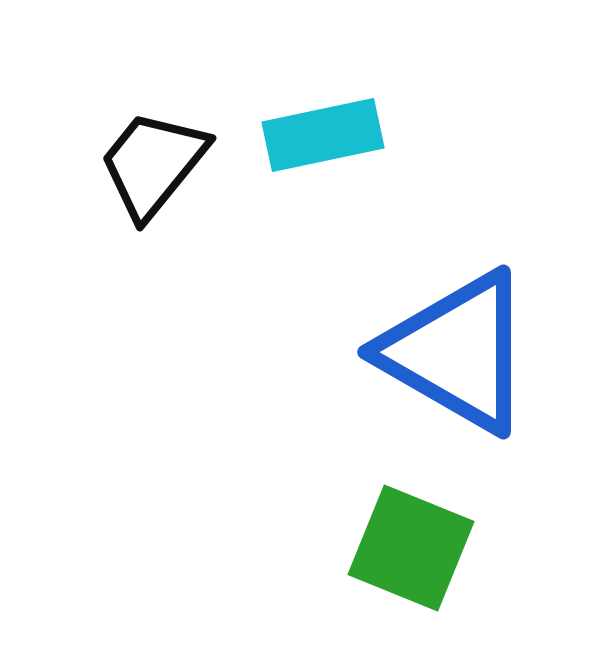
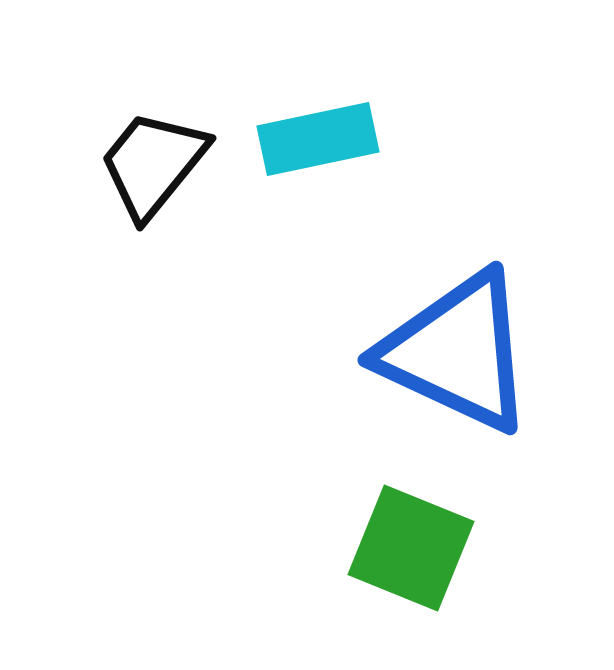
cyan rectangle: moved 5 px left, 4 px down
blue triangle: rotated 5 degrees counterclockwise
